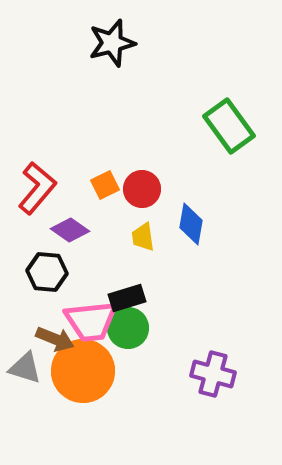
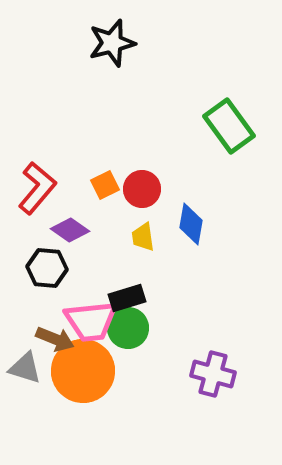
black hexagon: moved 4 px up
